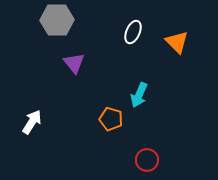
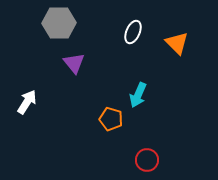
gray hexagon: moved 2 px right, 3 px down
orange triangle: moved 1 px down
cyan arrow: moved 1 px left
white arrow: moved 5 px left, 20 px up
